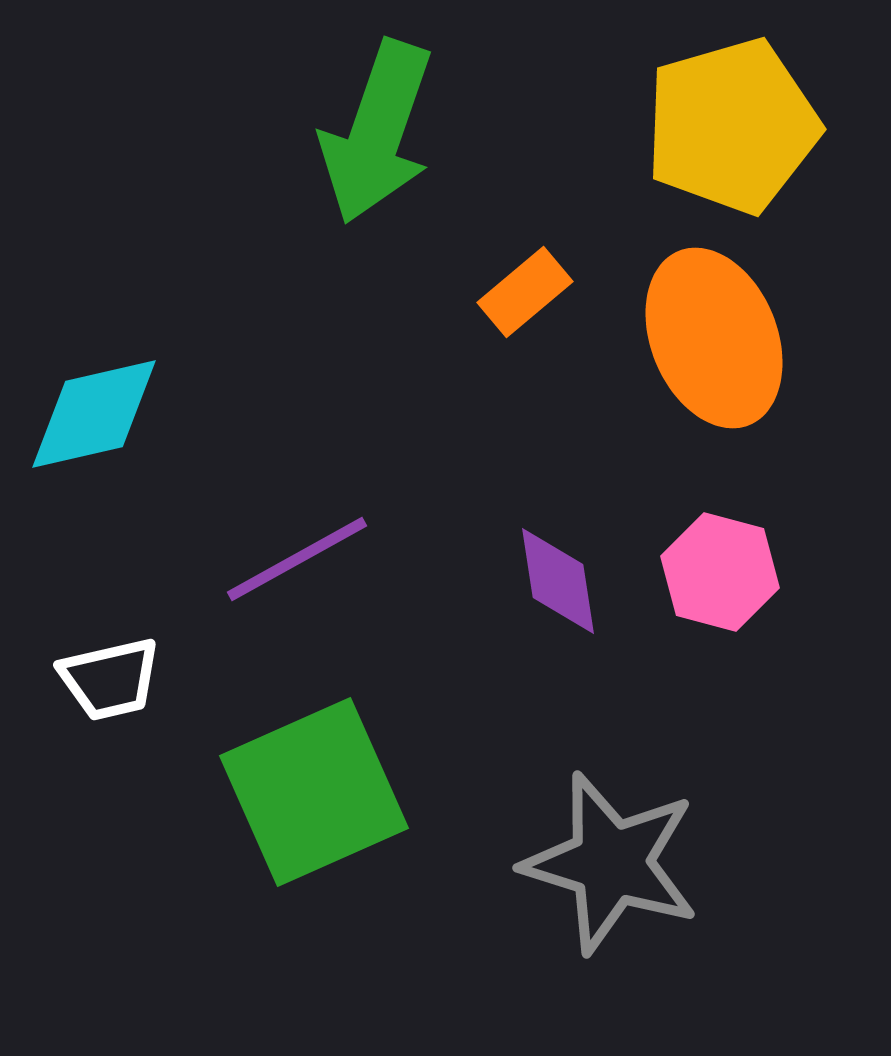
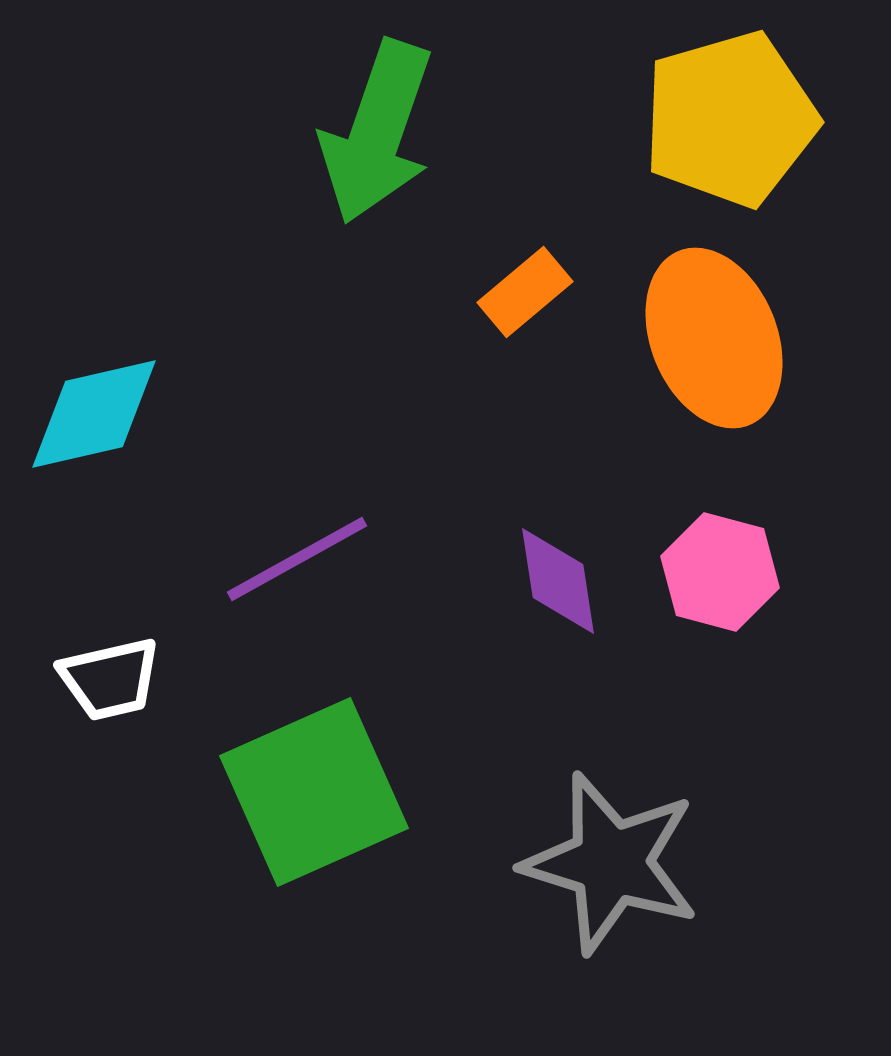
yellow pentagon: moved 2 px left, 7 px up
